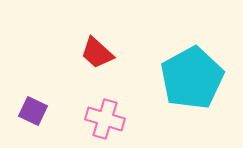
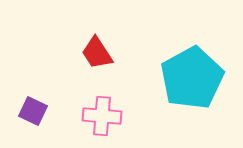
red trapezoid: rotated 15 degrees clockwise
pink cross: moved 3 px left, 3 px up; rotated 12 degrees counterclockwise
